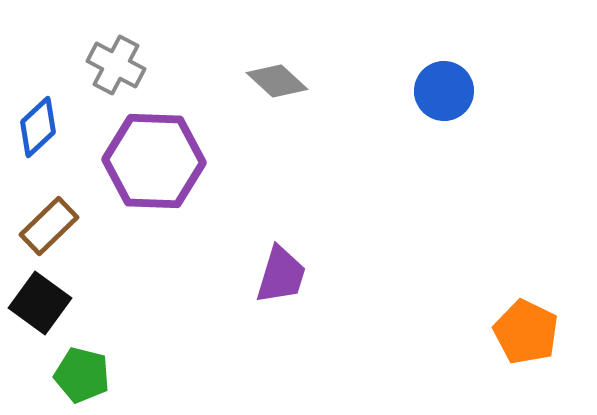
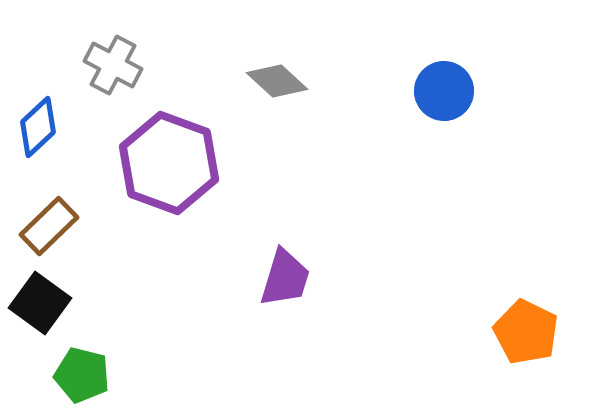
gray cross: moved 3 px left
purple hexagon: moved 15 px right, 2 px down; rotated 18 degrees clockwise
purple trapezoid: moved 4 px right, 3 px down
